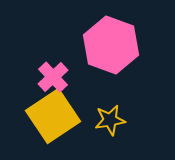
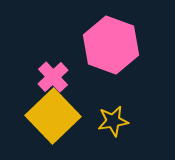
yellow square: rotated 10 degrees counterclockwise
yellow star: moved 3 px right, 1 px down
